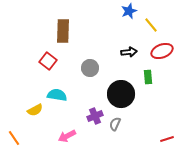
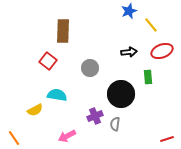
gray semicircle: rotated 16 degrees counterclockwise
